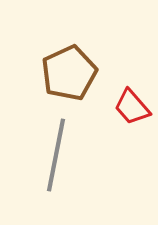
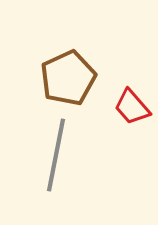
brown pentagon: moved 1 px left, 5 px down
